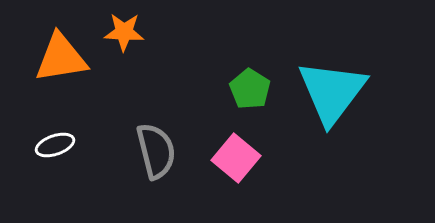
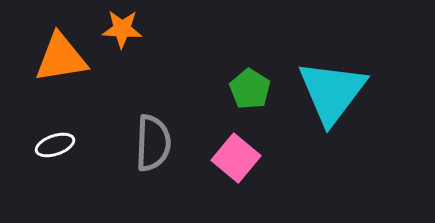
orange star: moved 2 px left, 3 px up
gray semicircle: moved 3 px left, 8 px up; rotated 16 degrees clockwise
